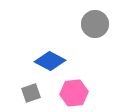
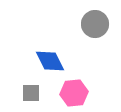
blue diamond: rotated 36 degrees clockwise
gray square: rotated 18 degrees clockwise
